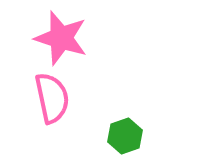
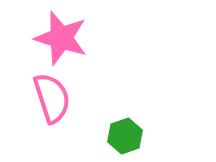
pink semicircle: rotated 6 degrees counterclockwise
